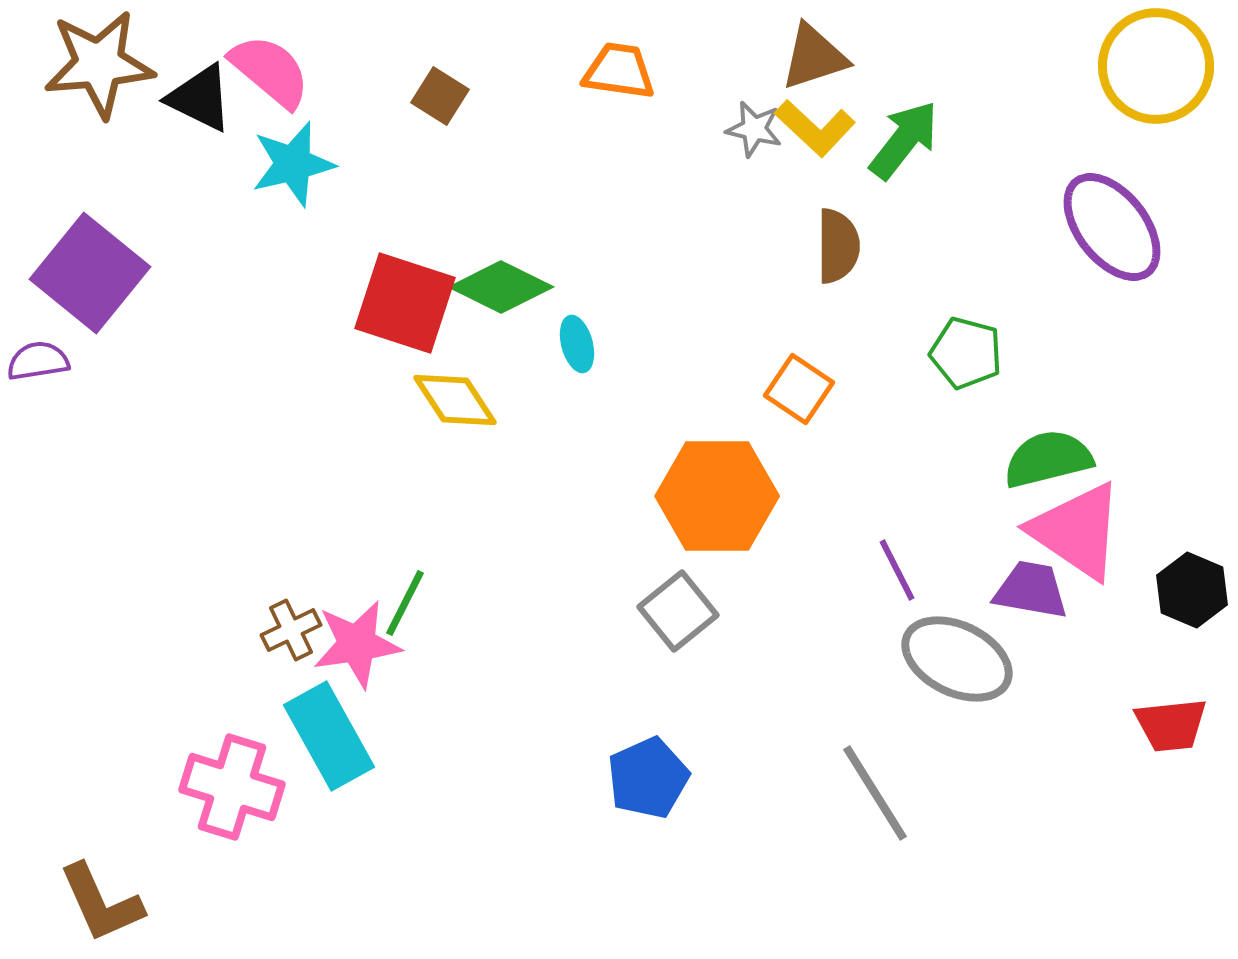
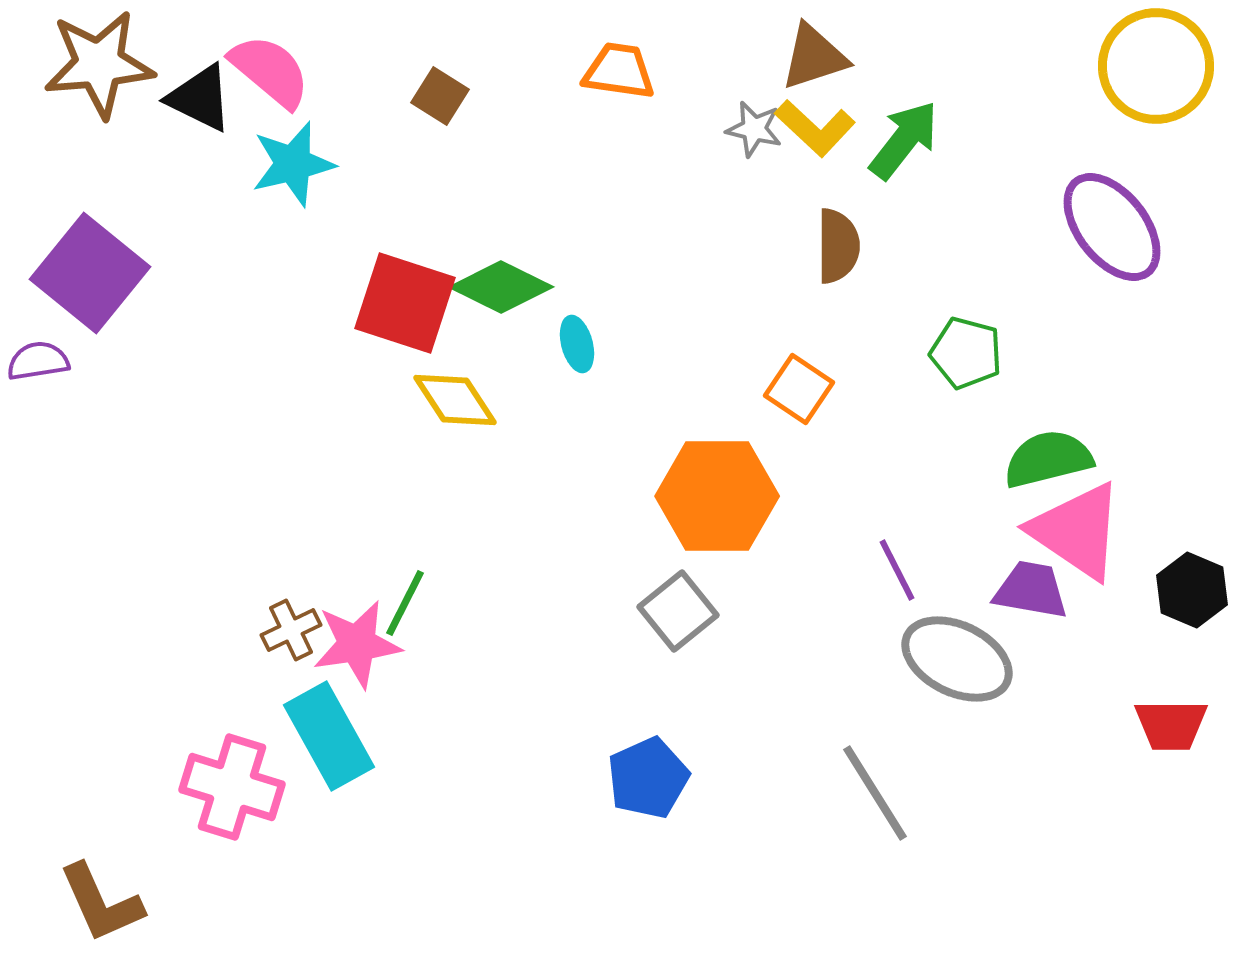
red trapezoid: rotated 6 degrees clockwise
